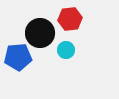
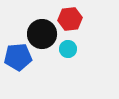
black circle: moved 2 px right, 1 px down
cyan circle: moved 2 px right, 1 px up
